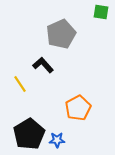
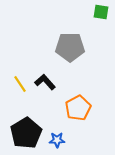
gray pentagon: moved 9 px right, 13 px down; rotated 24 degrees clockwise
black L-shape: moved 2 px right, 17 px down
black pentagon: moved 3 px left, 1 px up
